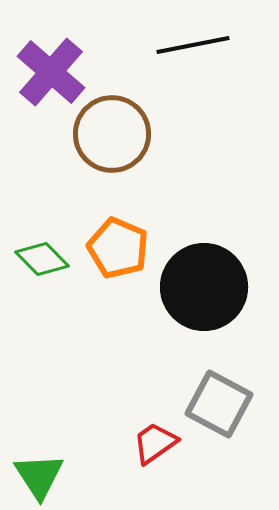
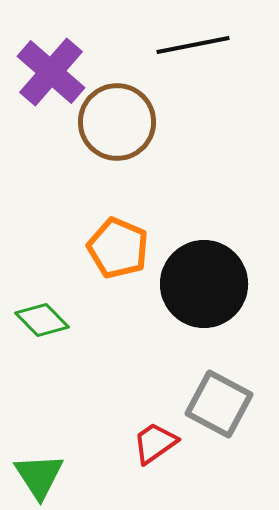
brown circle: moved 5 px right, 12 px up
green diamond: moved 61 px down
black circle: moved 3 px up
